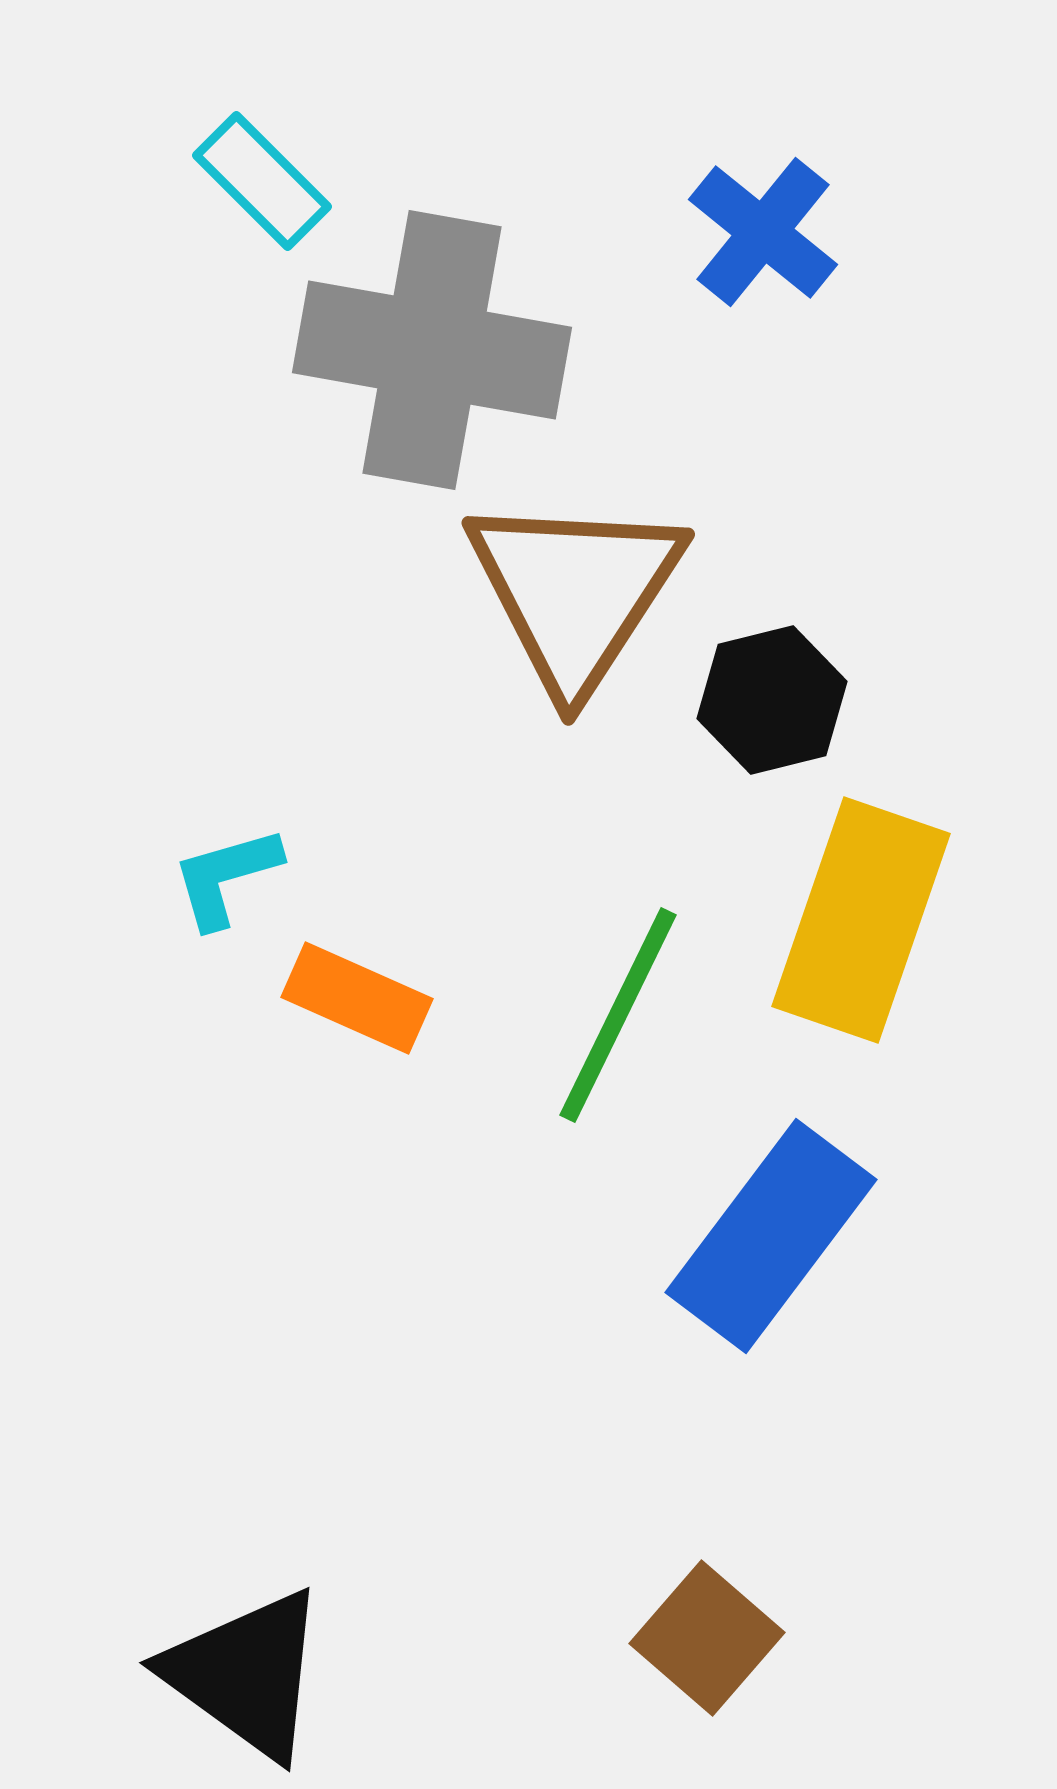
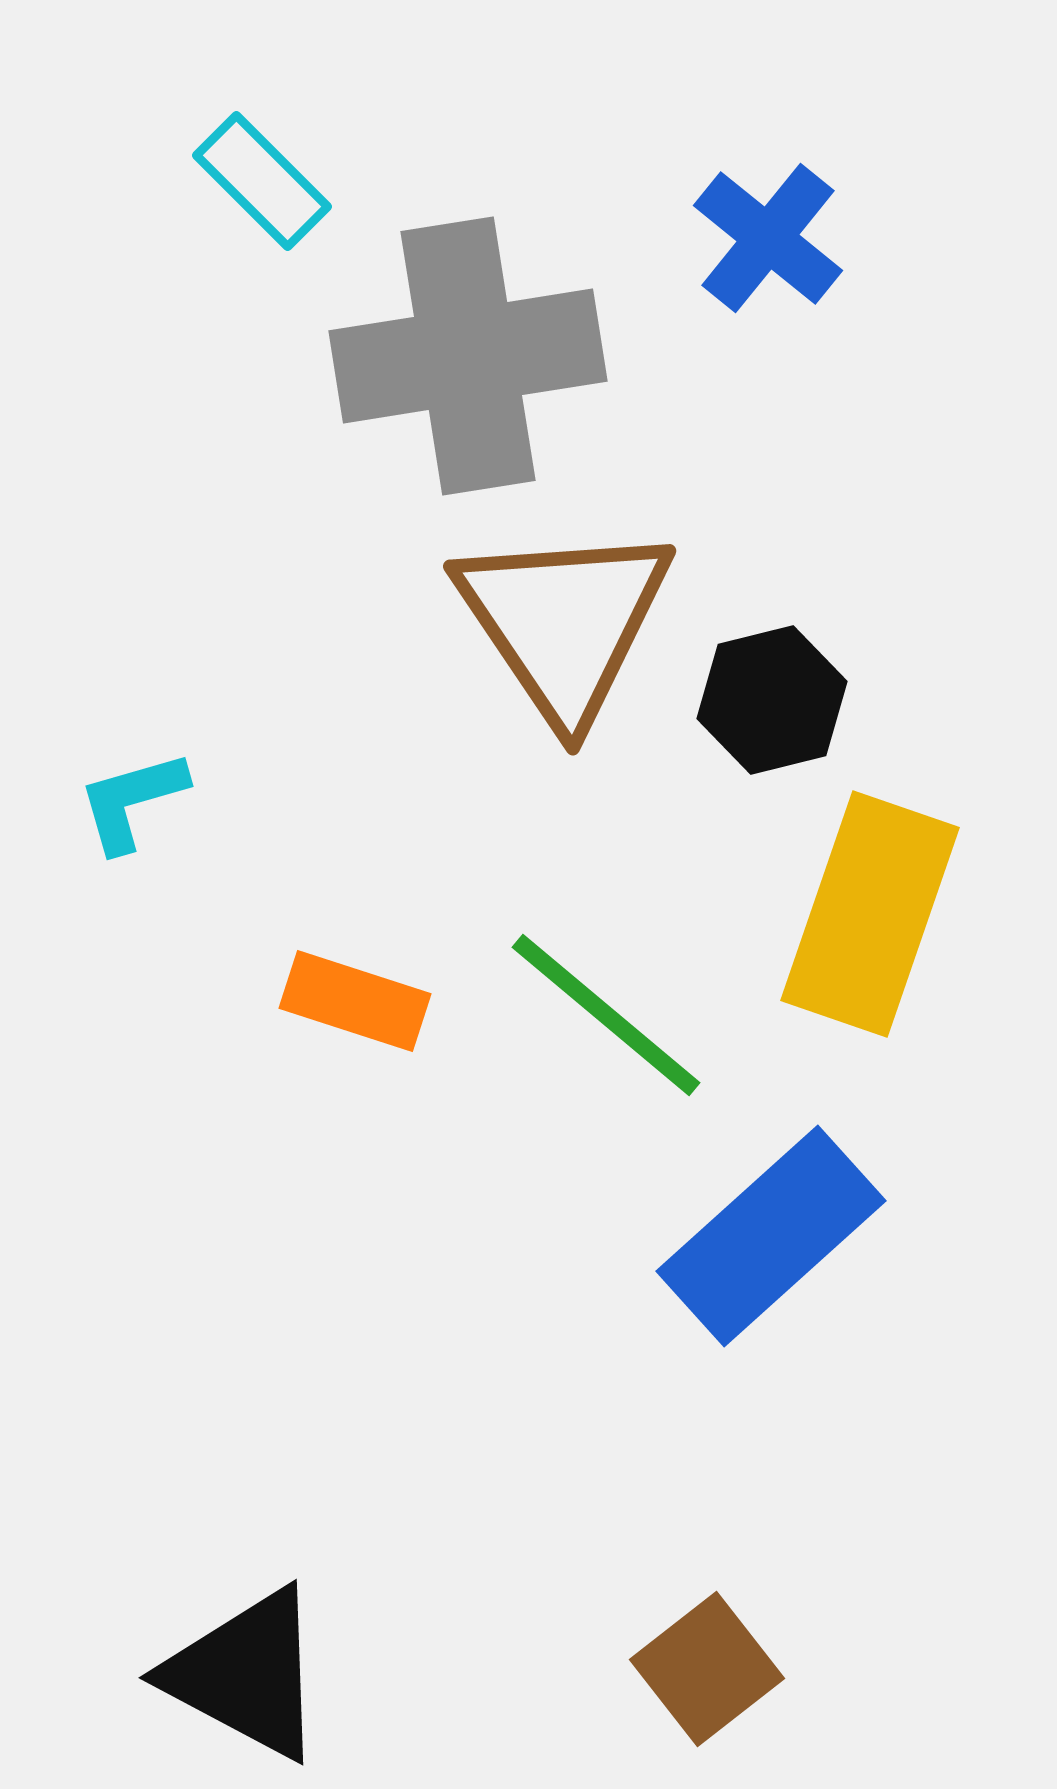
blue cross: moved 5 px right, 6 px down
gray cross: moved 36 px right, 6 px down; rotated 19 degrees counterclockwise
brown triangle: moved 11 px left, 30 px down; rotated 7 degrees counterclockwise
cyan L-shape: moved 94 px left, 76 px up
yellow rectangle: moved 9 px right, 6 px up
orange rectangle: moved 2 px left, 3 px down; rotated 6 degrees counterclockwise
green line: moved 12 px left; rotated 76 degrees counterclockwise
blue rectangle: rotated 11 degrees clockwise
brown square: moved 31 px down; rotated 11 degrees clockwise
black triangle: rotated 8 degrees counterclockwise
